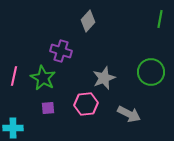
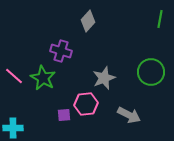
pink line: rotated 60 degrees counterclockwise
purple square: moved 16 px right, 7 px down
gray arrow: moved 1 px down
